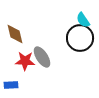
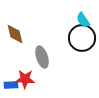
black circle: moved 2 px right
gray ellipse: rotated 15 degrees clockwise
red star: moved 18 px down
